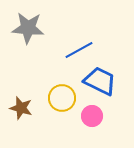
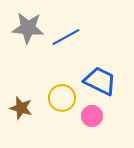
blue line: moved 13 px left, 13 px up
